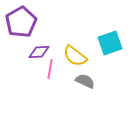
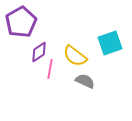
purple diamond: rotated 30 degrees counterclockwise
